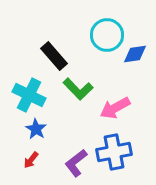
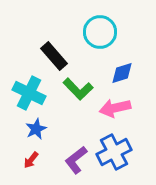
cyan circle: moved 7 px left, 3 px up
blue diamond: moved 13 px left, 19 px down; rotated 10 degrees counterclockwise
cyan cross: moved 2 px up
pink arrow: rotated 16 degrees clockwise
blue star: rotated 15 degrees clockwise
blue cross: rotated 16 degrees counterclockwise
purple L-shape: moved 3 px up
